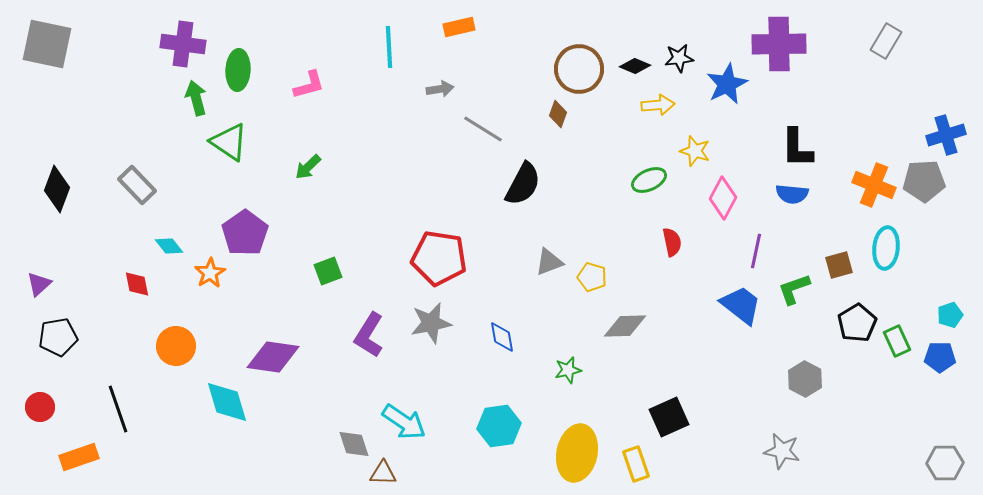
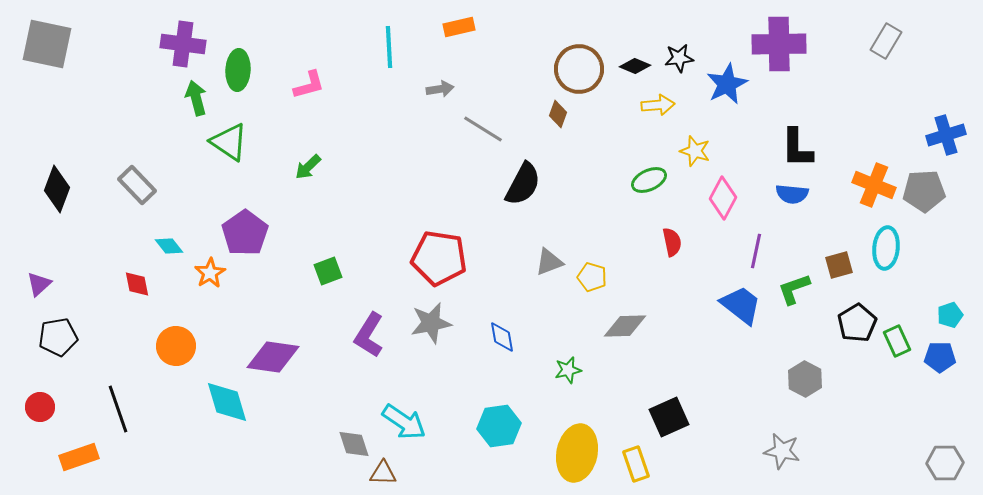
gray pentagon at (924, 181): moved 10 px down
